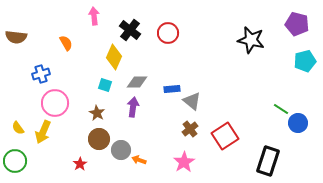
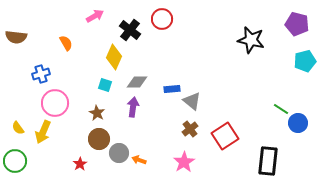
pink arrow: moved 1 px right; rotated 66 degrees clockwise
red circle: moved 6 px left, 14 px up
gray circle: moved 2 px left, 3 px down
black rectangle: rotated 12 degrees counterclockwise
